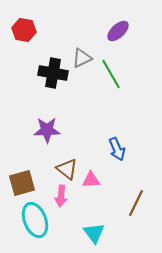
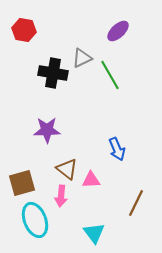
green line: moved 1 px left, 1 px down
